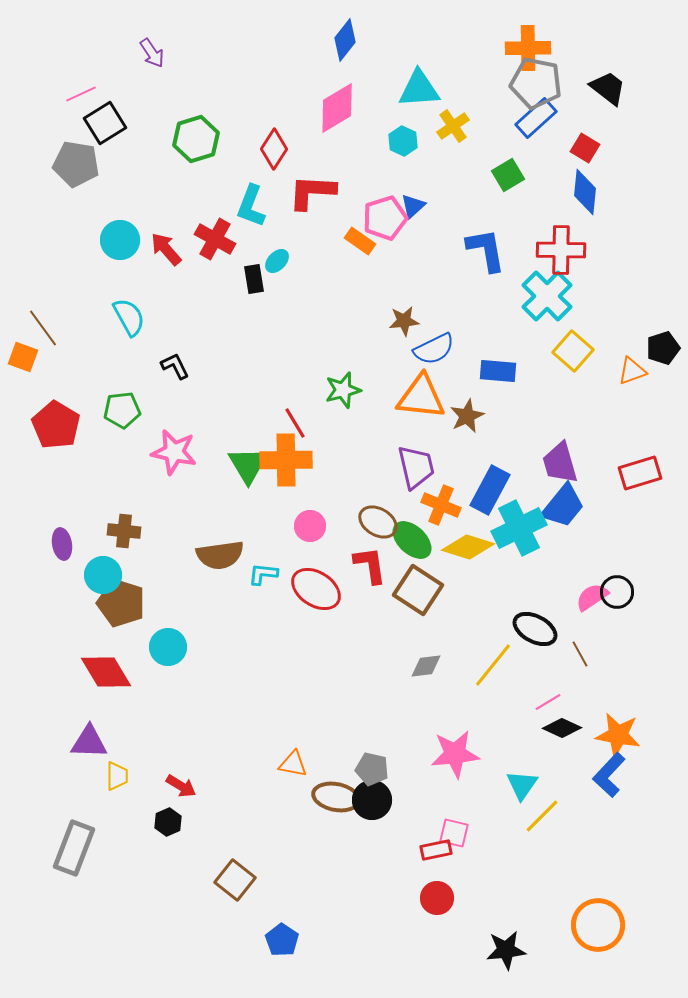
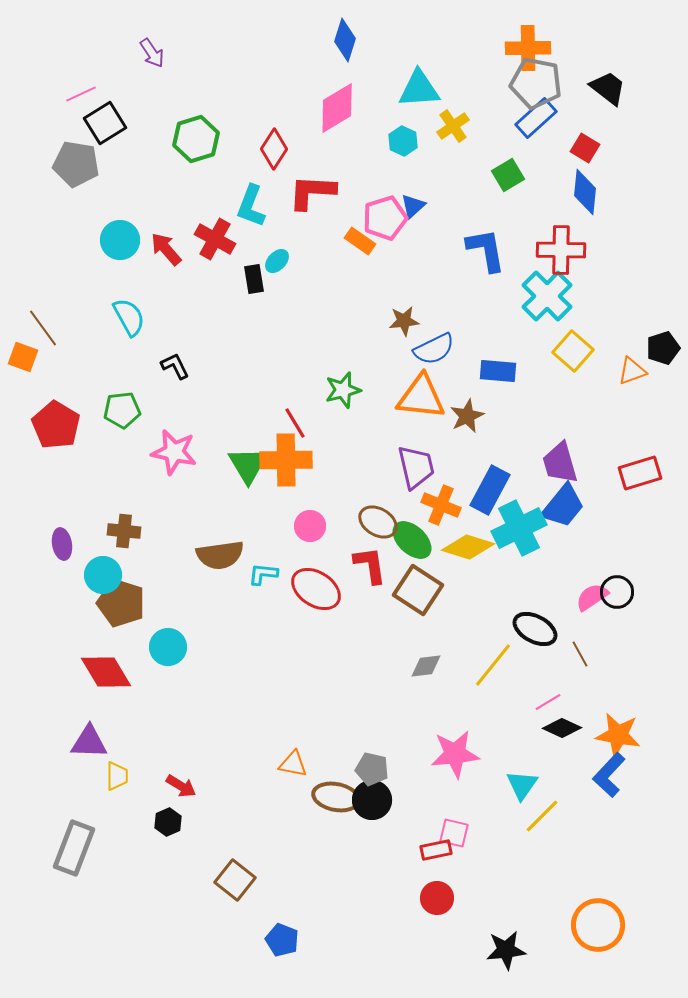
blue diamond at (345, 40): rotated 21 degrees counterclockwise
blue pentagon at (282, 940): rotated 12 degrees counterclockwise
